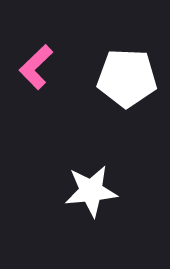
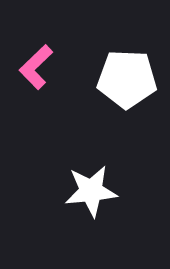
white pentagon: moved 1 px down
